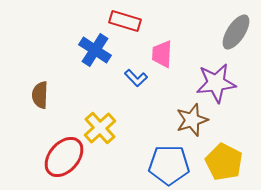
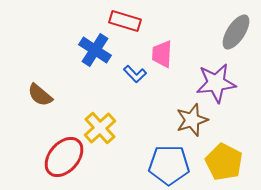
blue L-shape: moved 1 px left, 4 px up
brown semicircle: rotated 52 degrees counterclockwise
